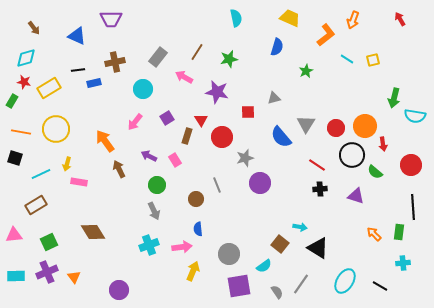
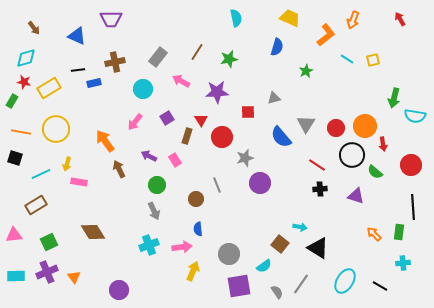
pink arrow at (184, 77): moved 3 px left, 4 px down
purple star at (217, 92): rotated 15 degrees counterclockwise
